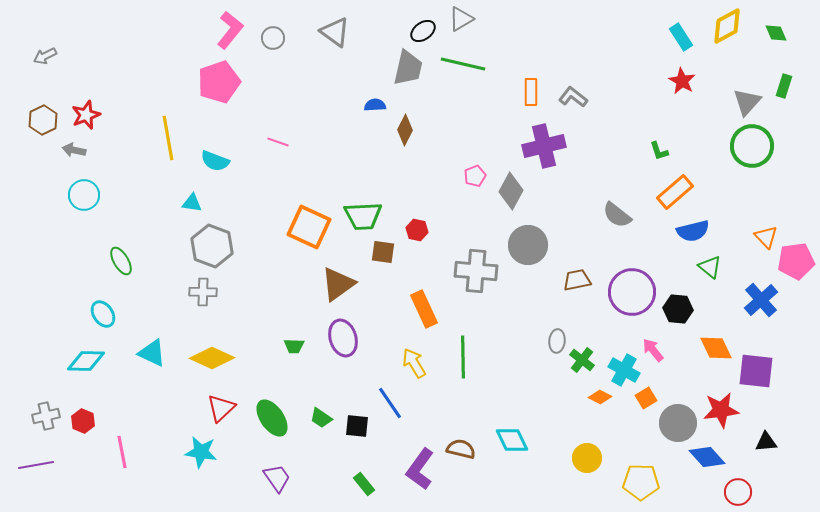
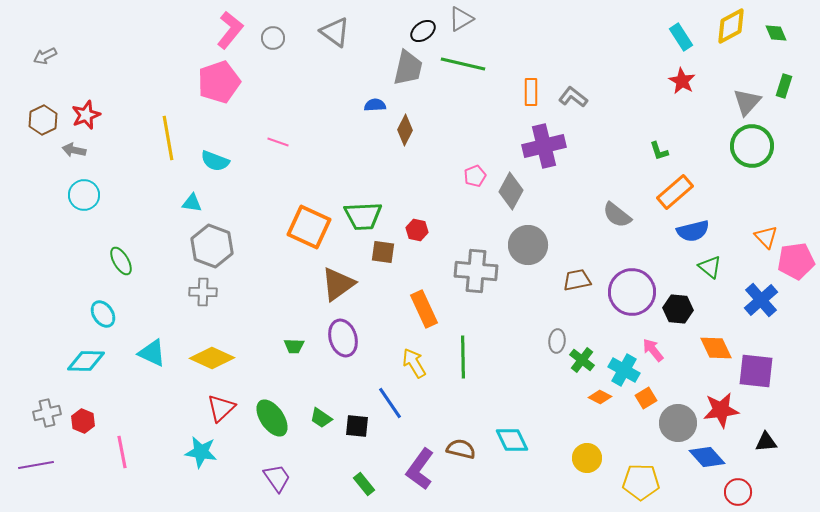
yellow diamond at (727, 26): moved 4 px right
gray cross at (46, 416): moved 1 px right, 3 px up
